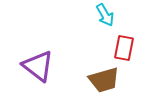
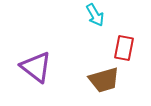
cyan arrow: moved 10 px left
purple triangle: moved 2 px left, 1 px down
